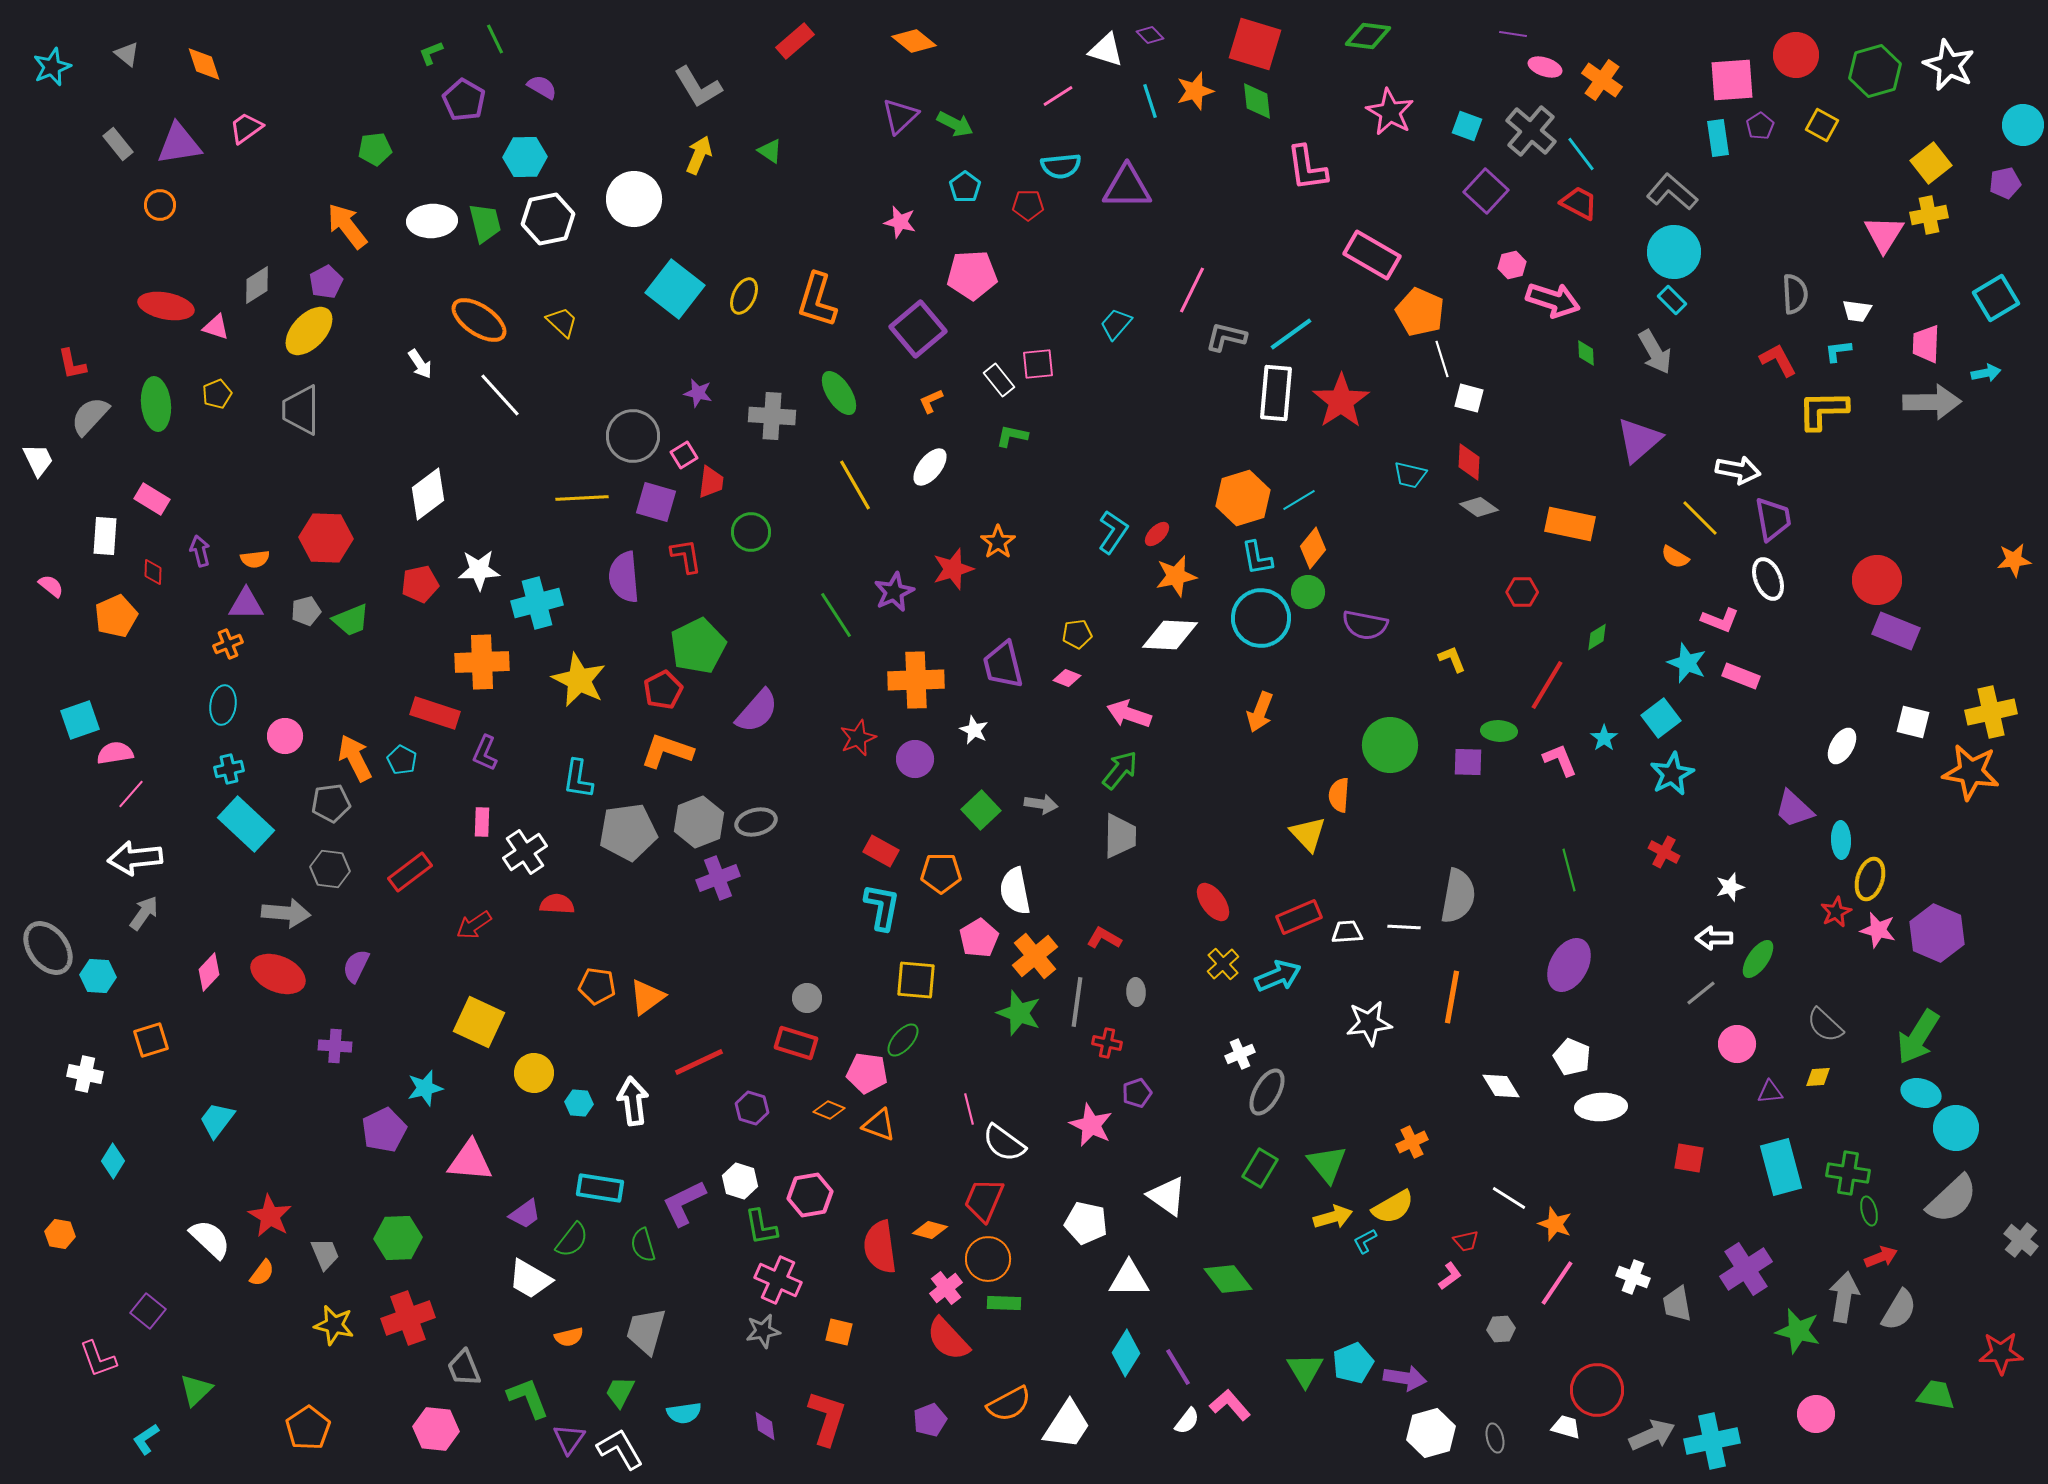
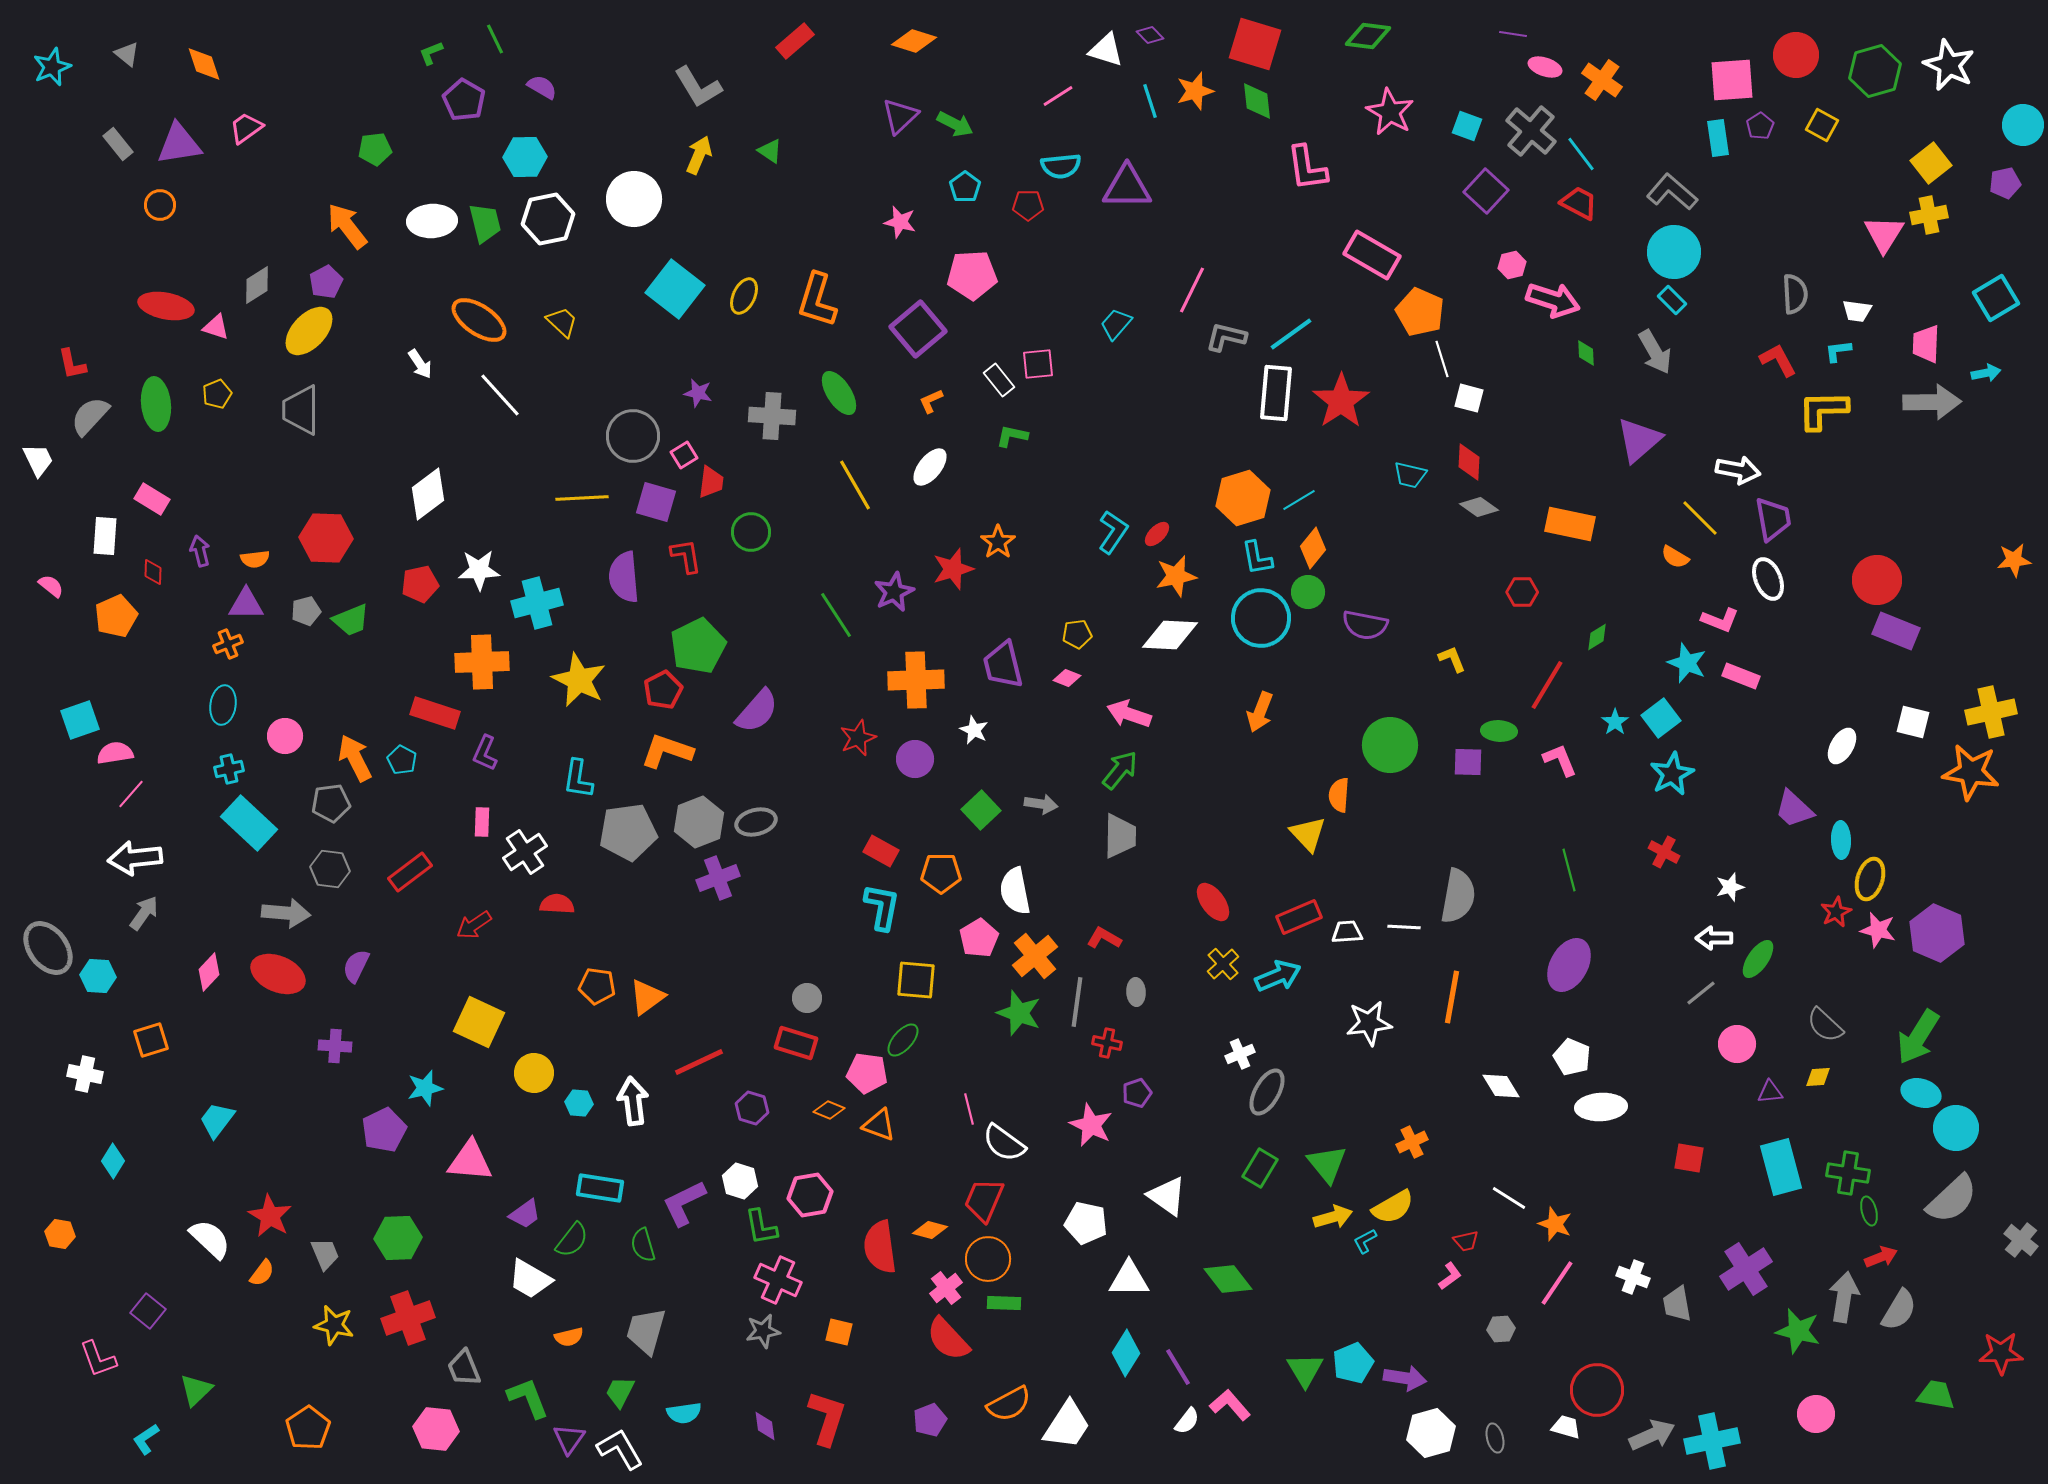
orange diamond at (914, 41): rotated 21 degrees counterclockwise
cyan star at (1604, 738): moved 11 px right, 16 px up
cyan rectangle at (246, 824): moved 3 px right, 1 px up
